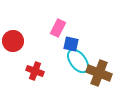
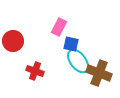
pink rectangle: moved 1 px right, 1 px up
